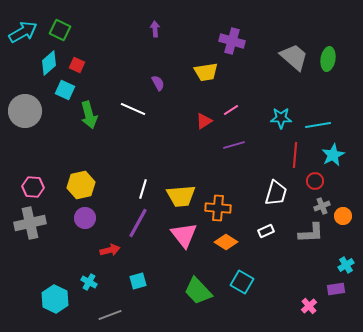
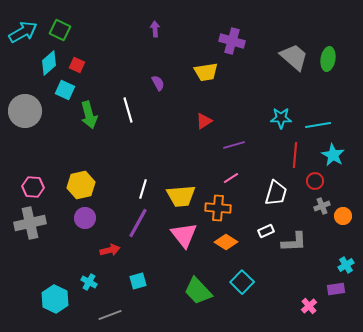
white line at (133, 109): moved 5 px left, 1 px down; rotated 50 degrees clockwise
pink line at (231, 110): moved 68 px down
cyan star at (333, 155): rotated 15 degrees counterclockwise
gray L-shape at (311, 233): moved 17 px left, 9 px down
cyan square at (242, 282): rotated 15 degrees clockwise
